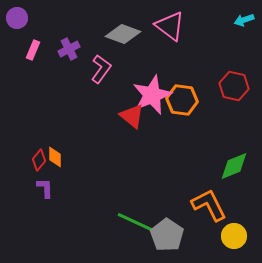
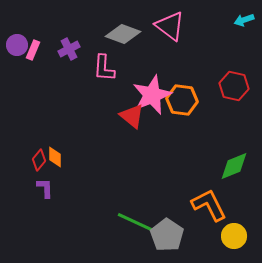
purple circle: moved 27 px down
pink L-shape: moved 3 px right, 1 px up; rotated 148 degrees clockwise
